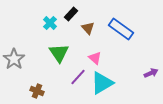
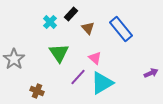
cyan cross: moved 1 px up
blue rectangle: rotated 15 degrees clockwise
